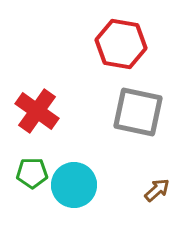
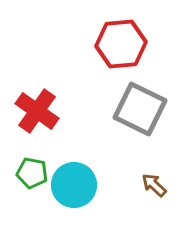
red hexagon: rotated 15 degrees counterclockwise
gray square: moved 2 px right, 3 px up; rotated 14 degrees clockwise
green pentagon: rotated 12 degrees clockwise
brown arrow: moved 3 px left, 5 px up; rotated 96 degrees counterclockwise
